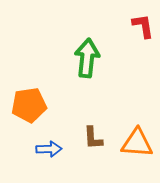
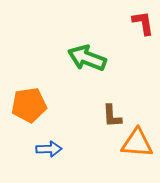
red L-shape: moved 3 px up
green arrow: rotated 75 degrees counterclockwise
brown L-shape: moved 19 px right, 22 px up
